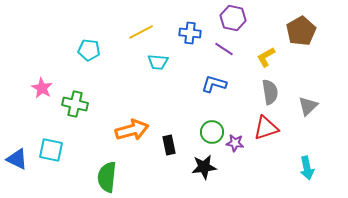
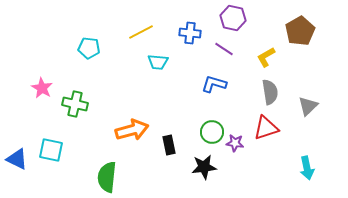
brown pentagon: moved 1 px left
cyan pentagon: moved 2 px up
